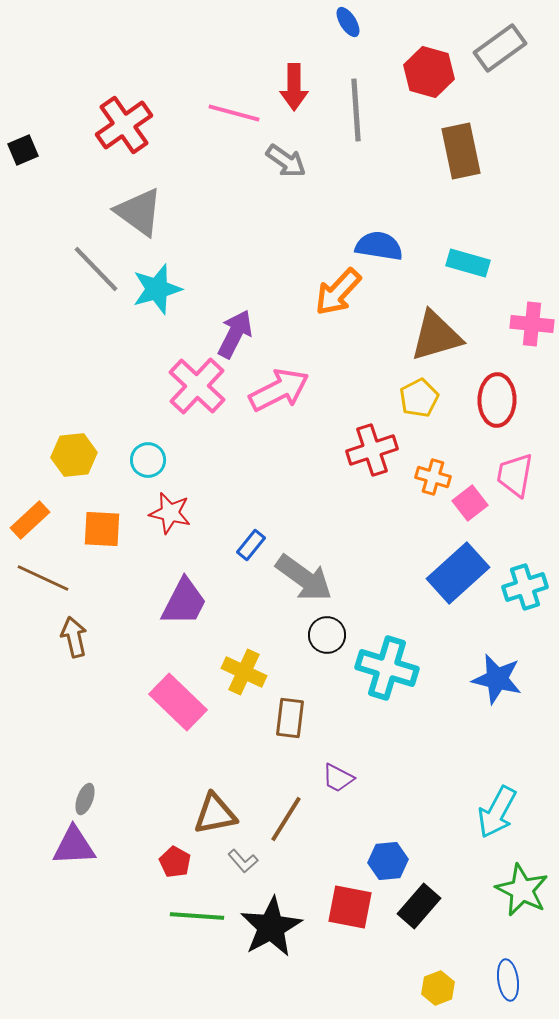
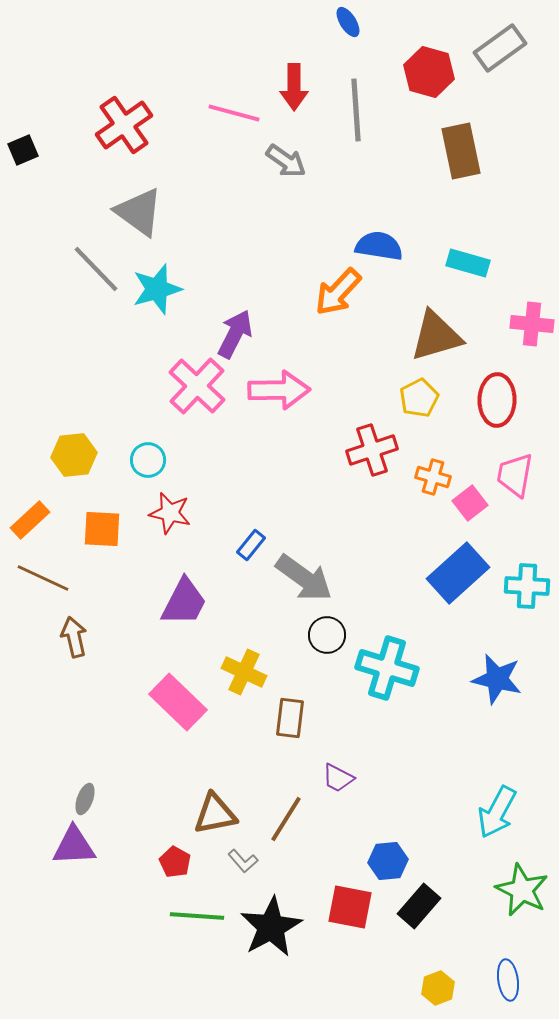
pink arrow at (279, 390): rotated 26 degrees clockwise
cyan cross at (525, 587): moved 2 px right, 1 px up; rotated 21 degrees clockwise
